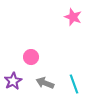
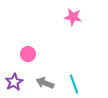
pink star: rotated 12 degrees counterclockwise
pink circle: moved 3 px left, 3 px up
purple star: moved 1 px right, 1 px down
